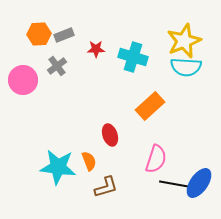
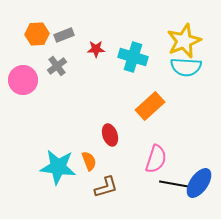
orange hexagon: moved 2 px left
